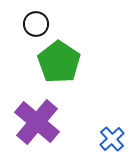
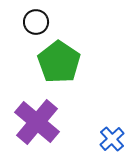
black circle: moved 2 px up
